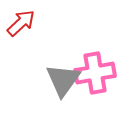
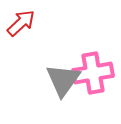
pink cross: moved 2 px left
